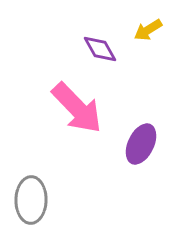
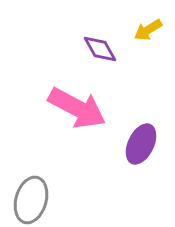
pink arrow: rotated 18 degrees counterclockwise
gray ellipse: rotated 15 degrees clockwise
